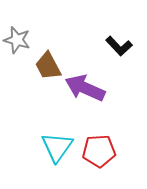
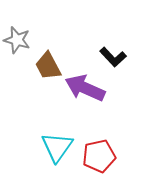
black L-shape: moved 6 px left, 11 px down
red pentagon: moved 5 px down; rotated 8 degrees counterclockwise
